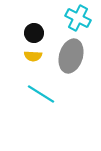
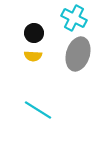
cyan cross: moved 4 px left
gray ellipse: moved 7 px right, 2 px up
cyan line: moved 3 px left, 16 px down
